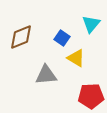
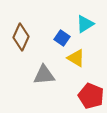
cyan triangle: moved 6 px left; rotated 18 degrees clockwise
brown diamond: rotated 44 degrees counterclockwise
gray triangle: moved 2 px left
red pentagon: rotated 25 degrees clockwise
